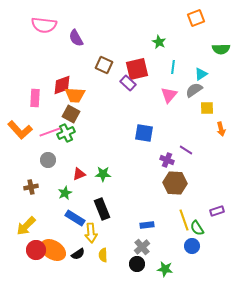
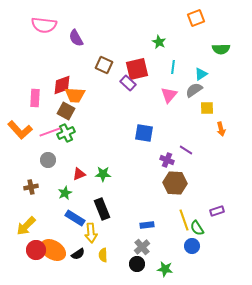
brown square at (71, 114): moved 5 px left, 3 px up
